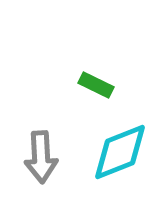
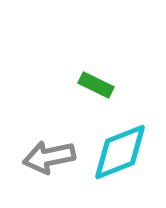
gray arrow: moved 8 px right; rotated 81 degrees clockwise
